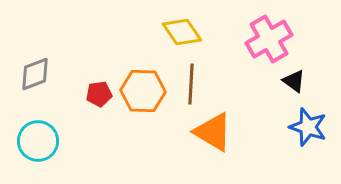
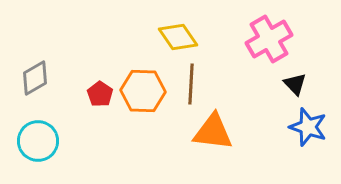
yellow diamond: moved 4 px left, 5 px down
gray diamond: moved 4 px down; rotated 9 degrees counterclockwise
black triangle: moved 1 px right, 3 px down; rotated 10 degrees clockwise
red pentagon: moved 1 px right; rotated 30 degrees counterclockwise
orange triangle: rotated 24 degrees counterclockwise
